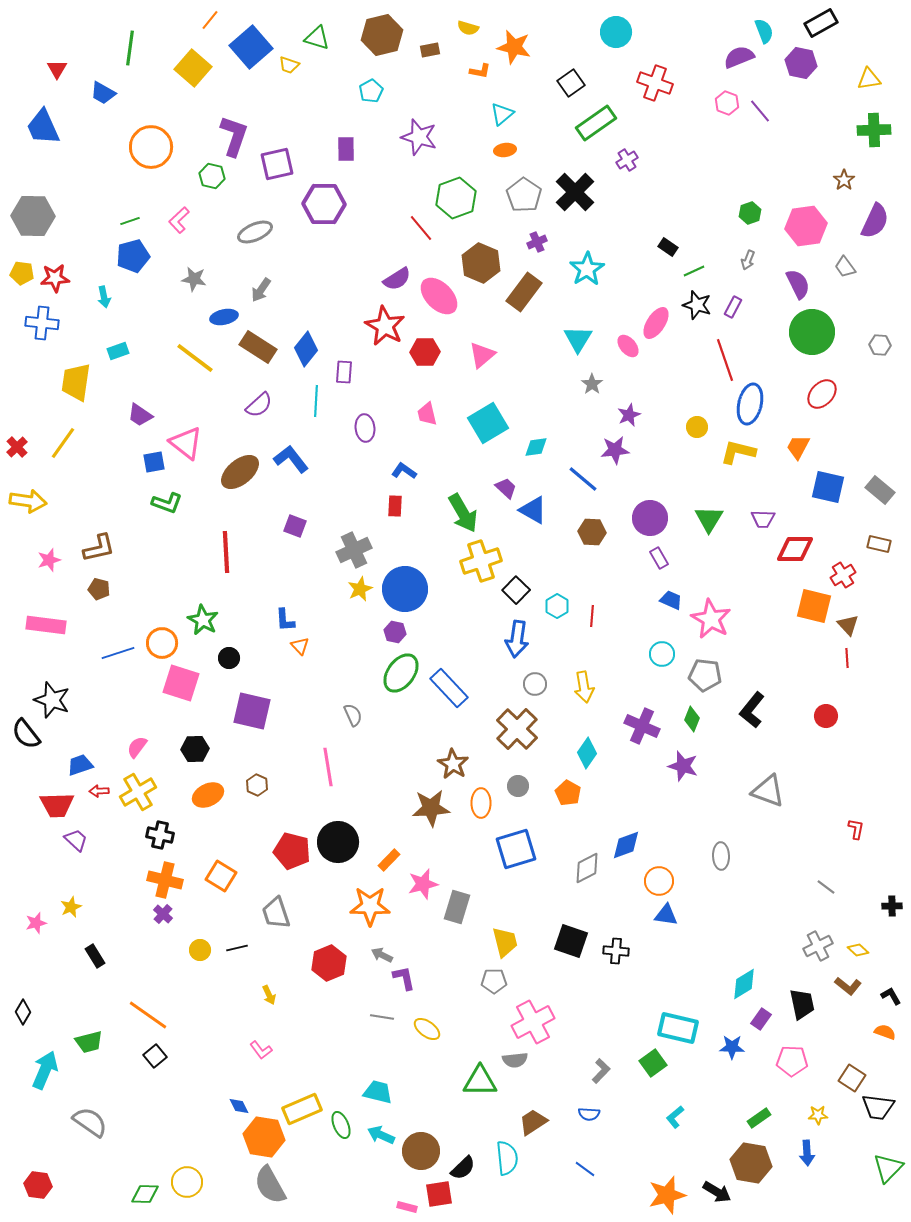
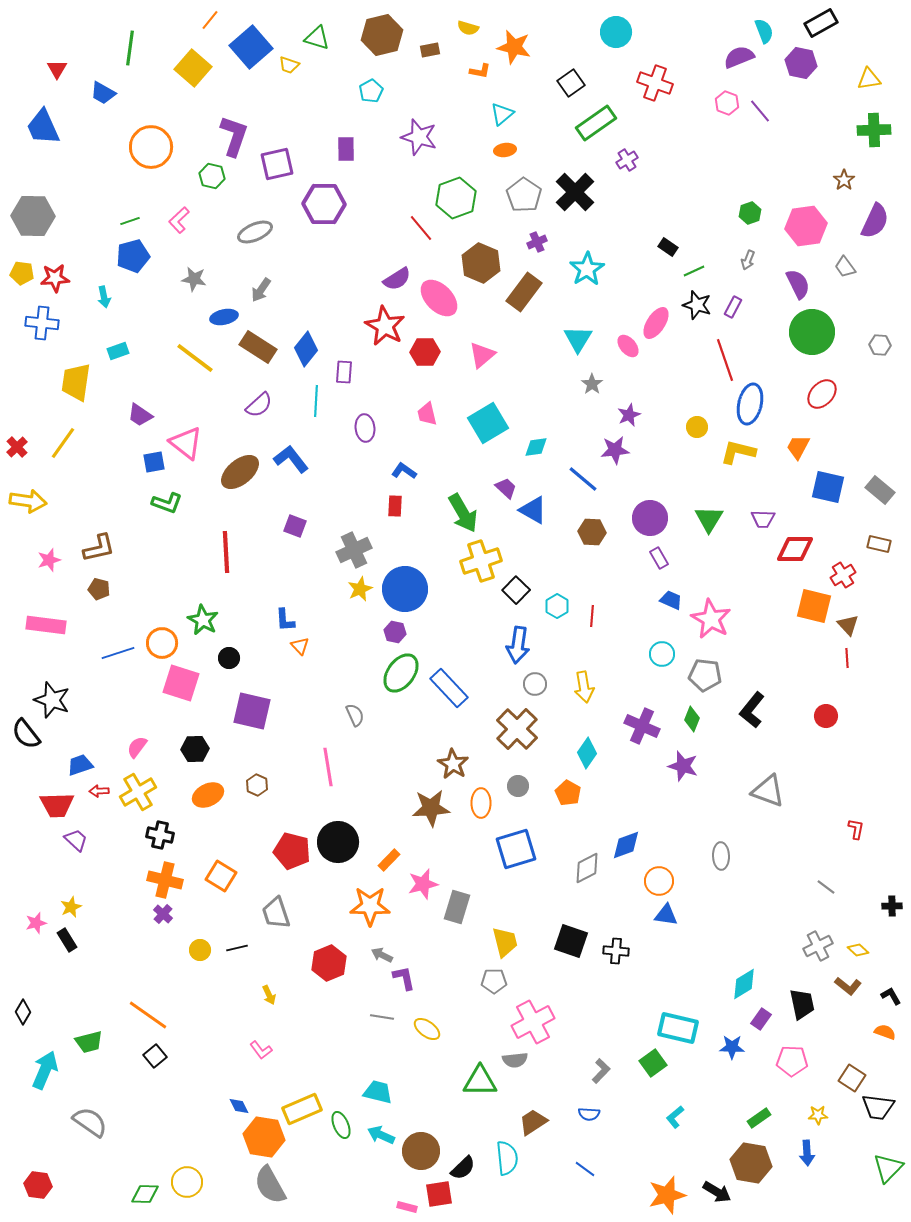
pink ellipse at (439, 296): moved 2 px down
blue arrow at (517, 639): moved 1 px right, 6 px down
gray semicircle at (353, 715): moved 2 px right
black rectangle at (95, 956): moved 28 px left, 16 px up
